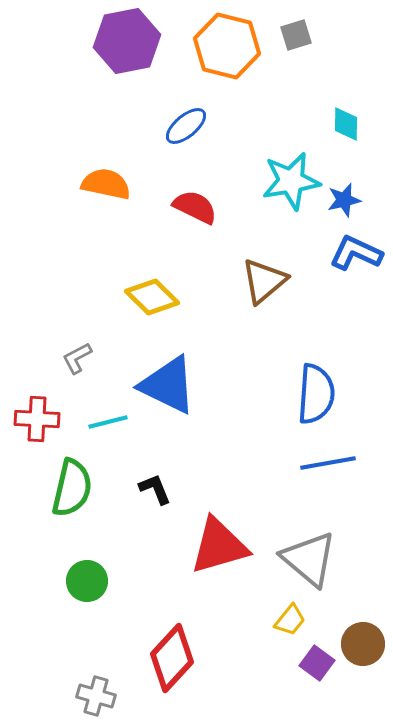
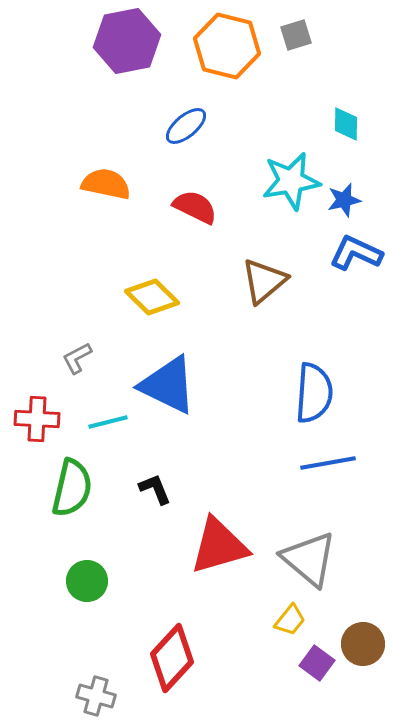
blue semicircle: moved 2 px left, 1 px up
